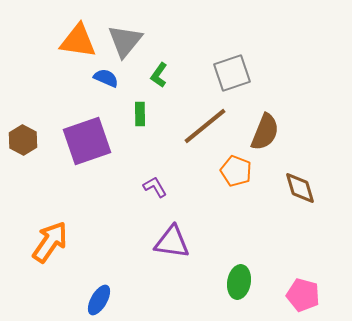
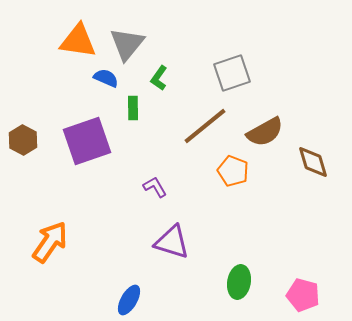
gray triangle: moved 2 px right, 3 px down
green L-shape: moved 3 px down
green rectangle: moved 7 px left, 6 px up
brown semicircle: rotated 39 degrees clockwise
orange pentagon: moved 3 px left
brown diamond: moved 13 px right, 26 px up
purple triangle: rotated 9 degrees clockwise
blue ellipse: moved 30 px right
